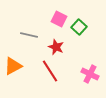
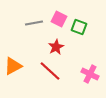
green square: rotated 21 degrees counterclockwise
gray line: moved 5 px right, 12 px up; rotated 24 degrees counterclockwise
red star: rotated 21 degrees clockwise
red line: rotated 15 degrees counterclockwise
